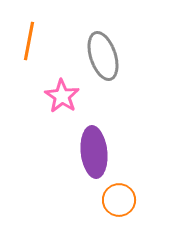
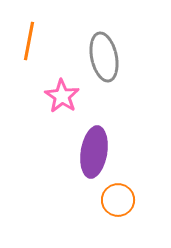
gray ellipse: moved 1 px right, 1 px down; rotated 6 degrees clockwise
purple ellipse: rotated 15 degrees clockwise
orange circle: moved 1 px left
